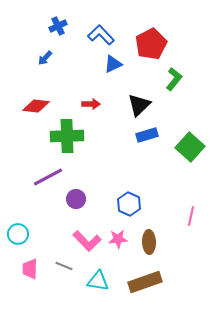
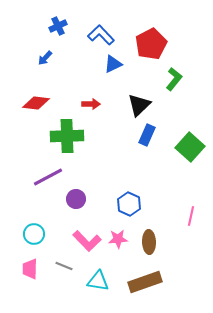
red diamond: moved 3 px up
blue rectangle: rotated 50 degrees counterclockwise
cyan circle: moved 16 px right
